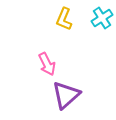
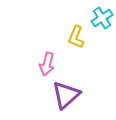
yellow L-shape: moved 12 px right, 18 px down
pink arrow: rotated 40 degrees clockwise
